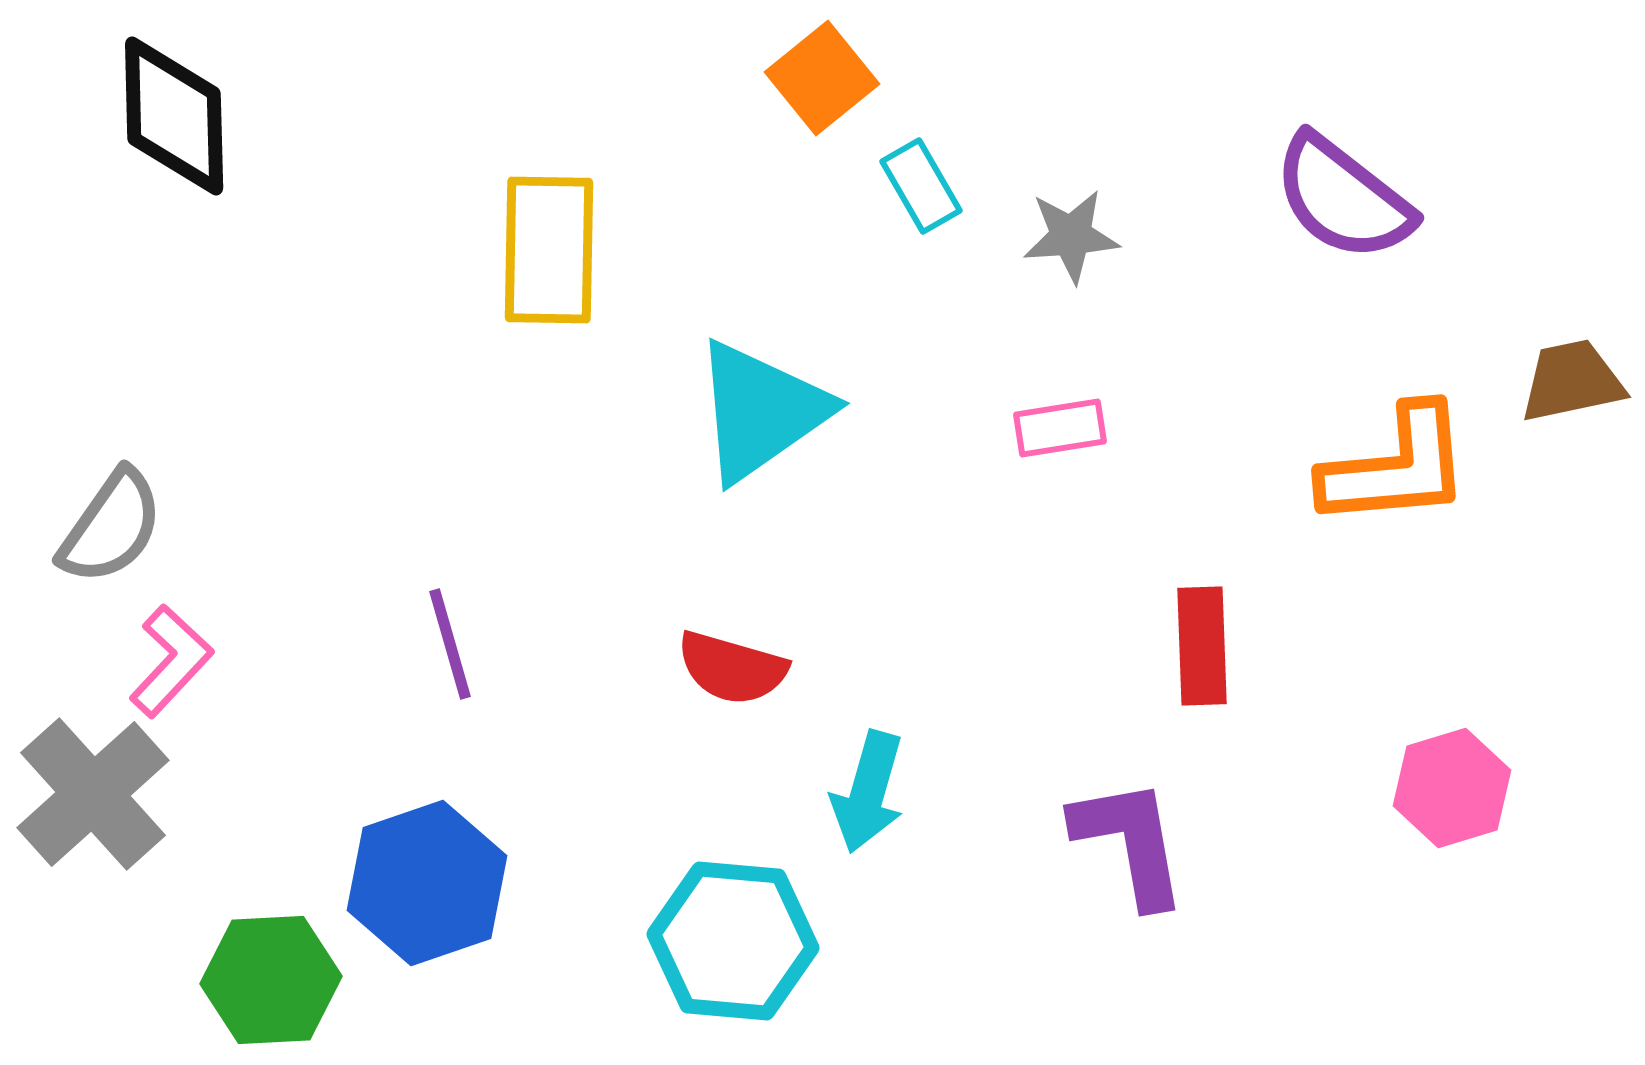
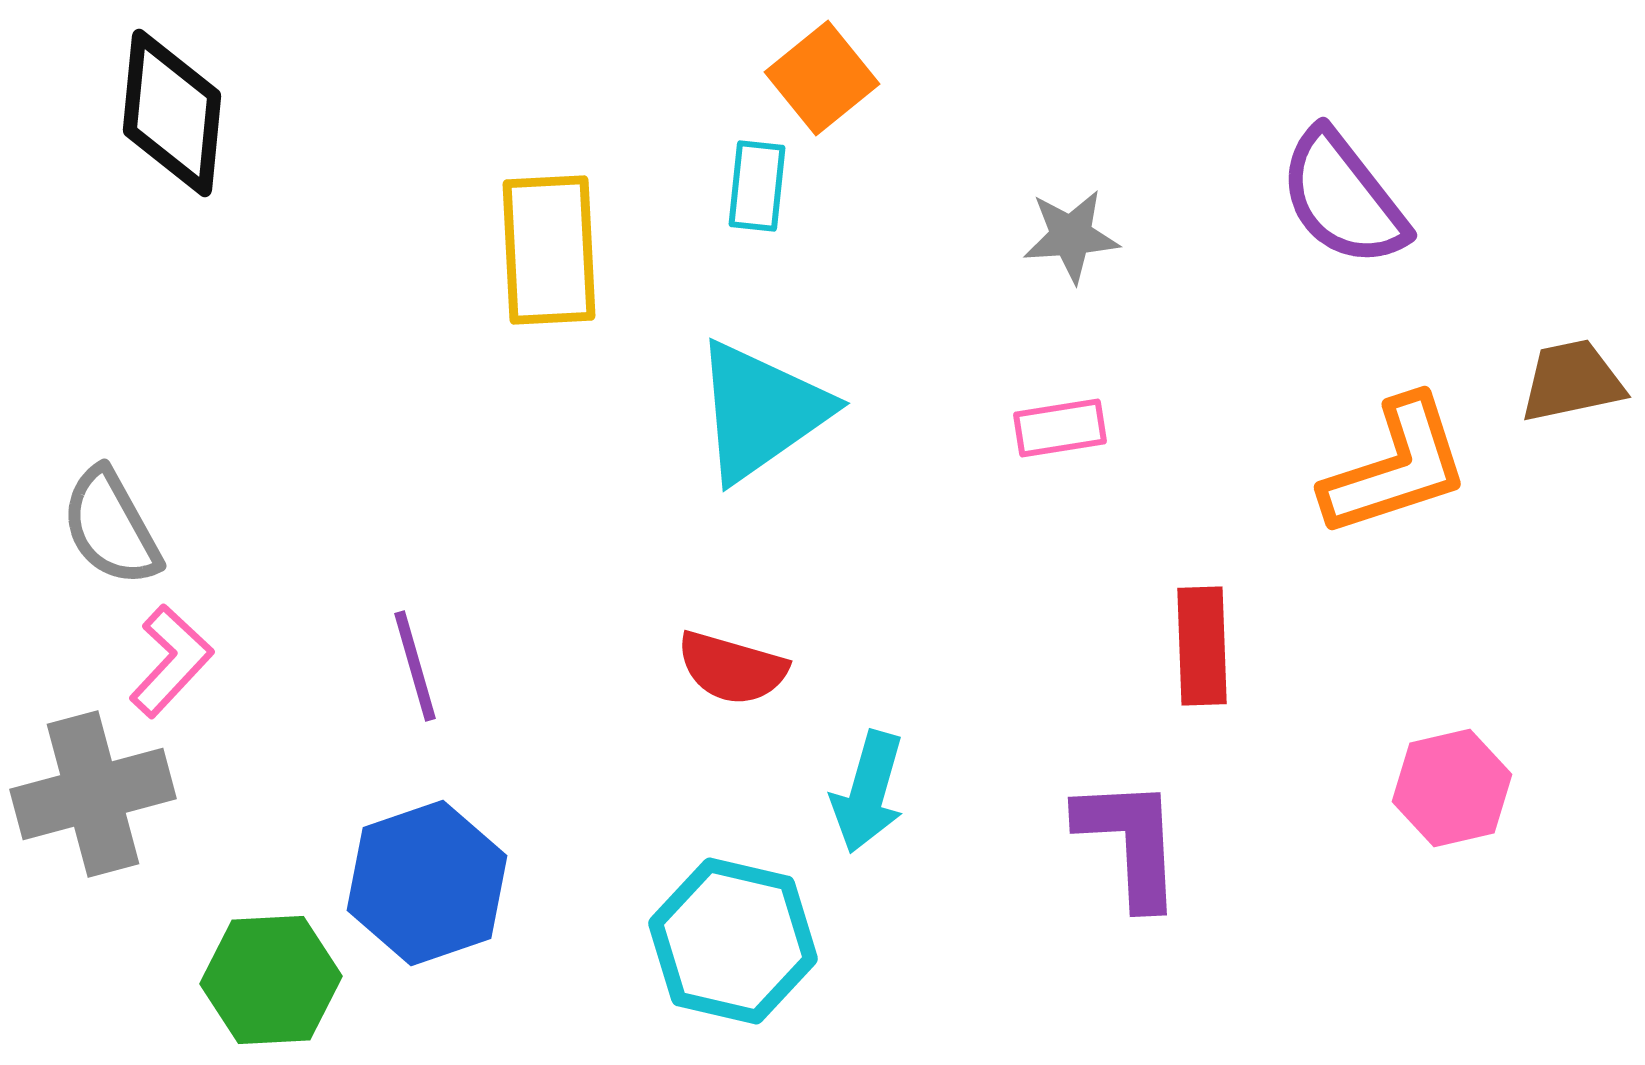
black diamond: moved 2 px left, 3 px up; rotated 7 degrees clockwise
cyan rectangle: moved 164 px left; rotated 36 degrees clockwise
purple semicircle: rotated 14 degrees clockwise
yellow rectangle: rotated 4 degrees counterclockwise
orange L-shape: rotated 13 degrees counterclockwise
gray semicircle: rotated 116 degrees clockwise
purple line: moved 35 px left, 22 px down
pink hexagon: rotated 4 degrees clockwise
gray cross: rotated 27 degrees clockwise
purple L-shape: rotated 7 degrees clockwise
cyan hexagon: rotated 8 degrees clockwise
